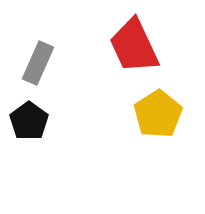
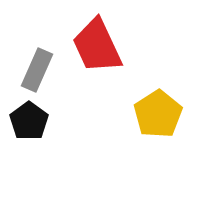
red trapezoid: moved 37 px left
gray rectangle: moved 1 px left, 7 px down
